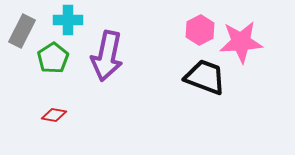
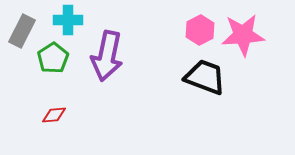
pink star: moved 2 px right, 7 px up
red diamond: rotated 15 degrees counterclockwise
